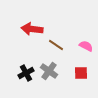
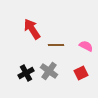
red arrow: rotated 50 degrees clockwise
brown line: rotated 35 degrees counterclockwise
red square: rotated 24 degrees counterclockwise
